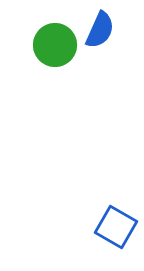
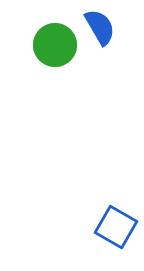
blue semicircle: moved 3 px up; rotated 54 degrees counterclockwise
